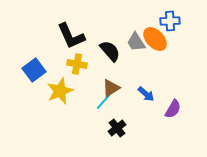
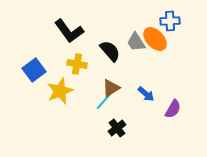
black L-shape: moved 2 px left, 5 px up; rotated 12 degrees counterclockwise
